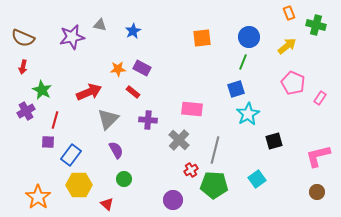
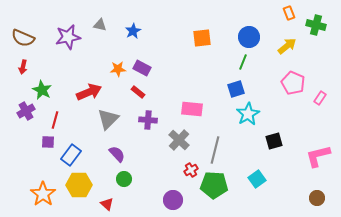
purple star at (72, 37): moved 4 px left
red rectangle at (133, 92): moved 5 px right
purple semicircle at (116, 150): moved 1 px right, 4 px down; rotated 12 degrees counterclockwise
brown circle at (317, 192): moved 6 px down
orange star at (38, 197): moved 5 px right, 3 px up
